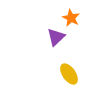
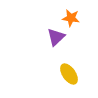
orange star: rotated 18 degrees counterclockwise
